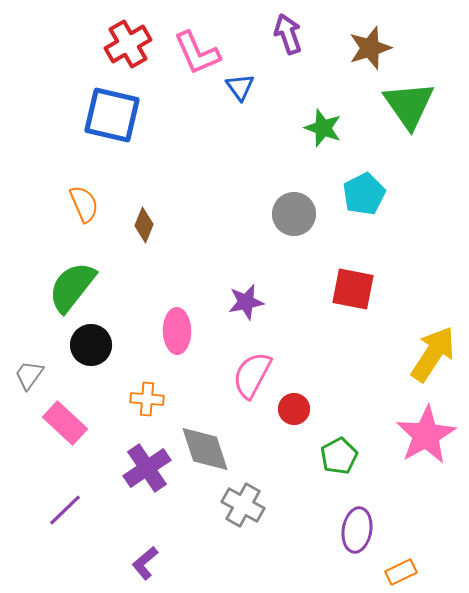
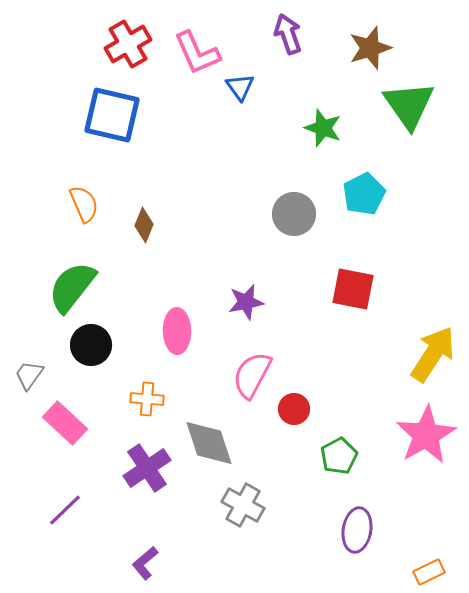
gray diamond: moved 4 px right, 6 px up
orange rectangle: moved 28 px right
